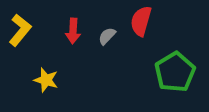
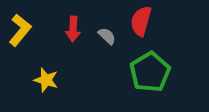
red arrow: moved 2 px up
gray semicircle: rotated 90 degrees clockwise
green pentagon: moved 25 px left
